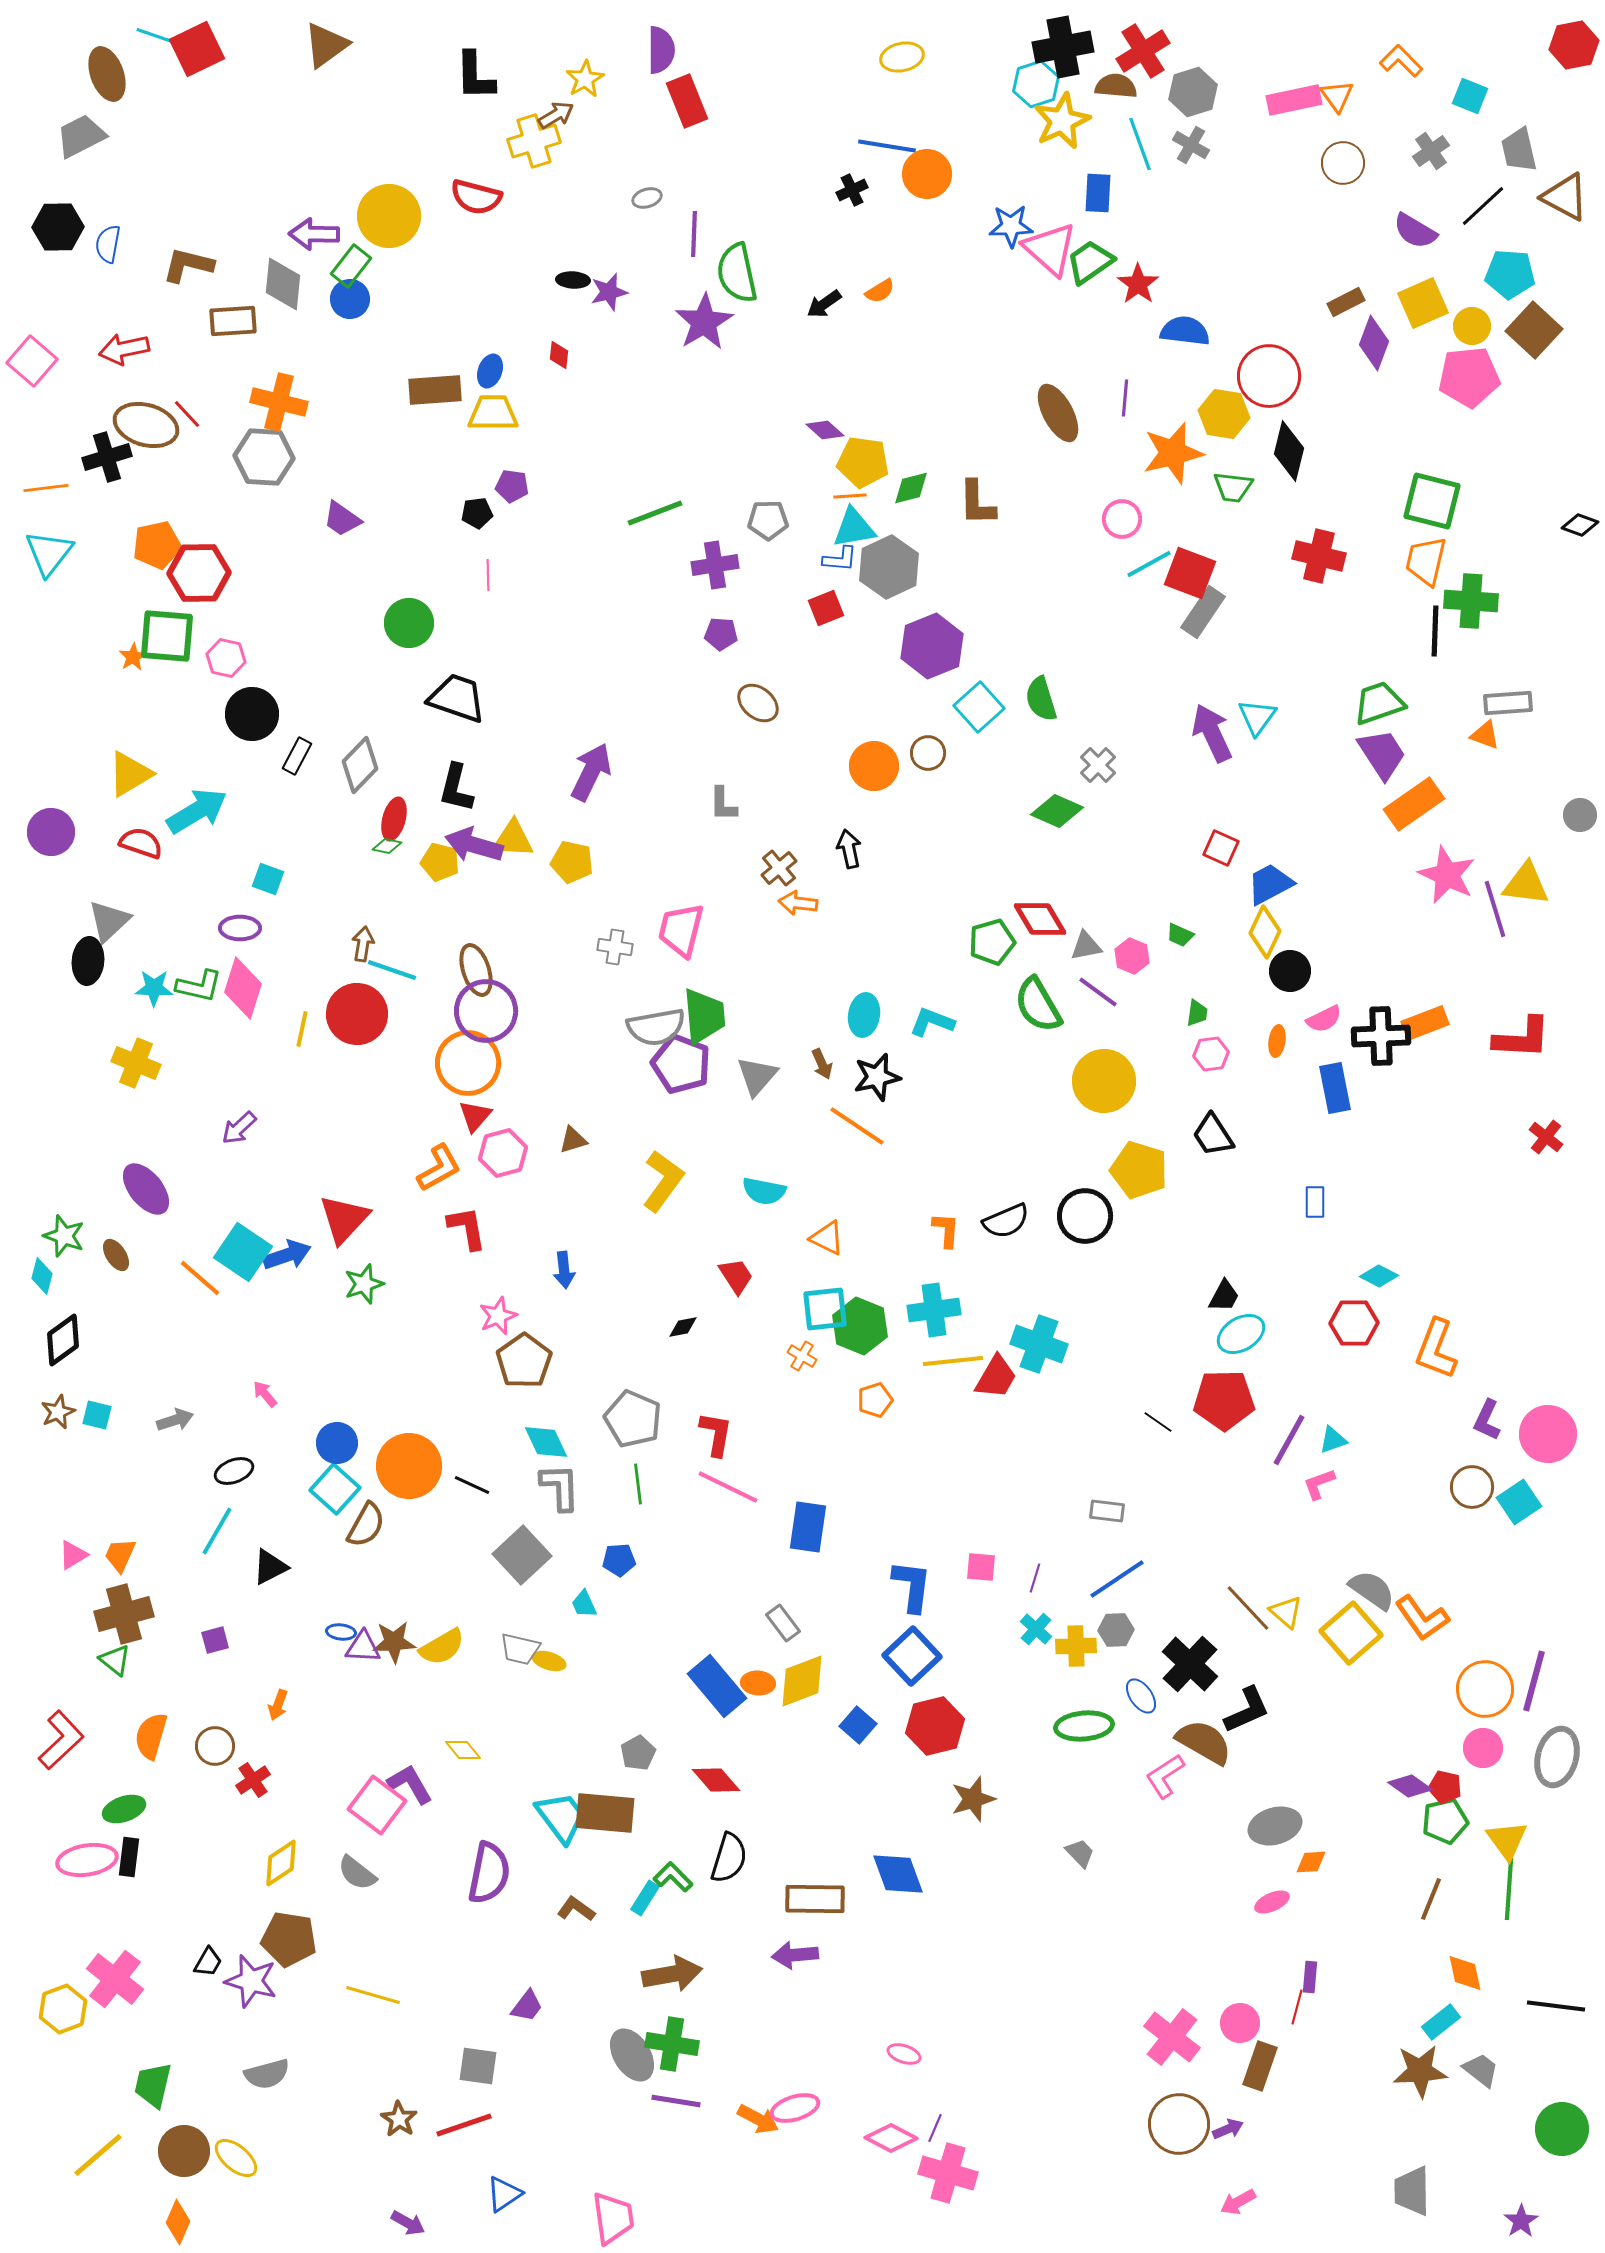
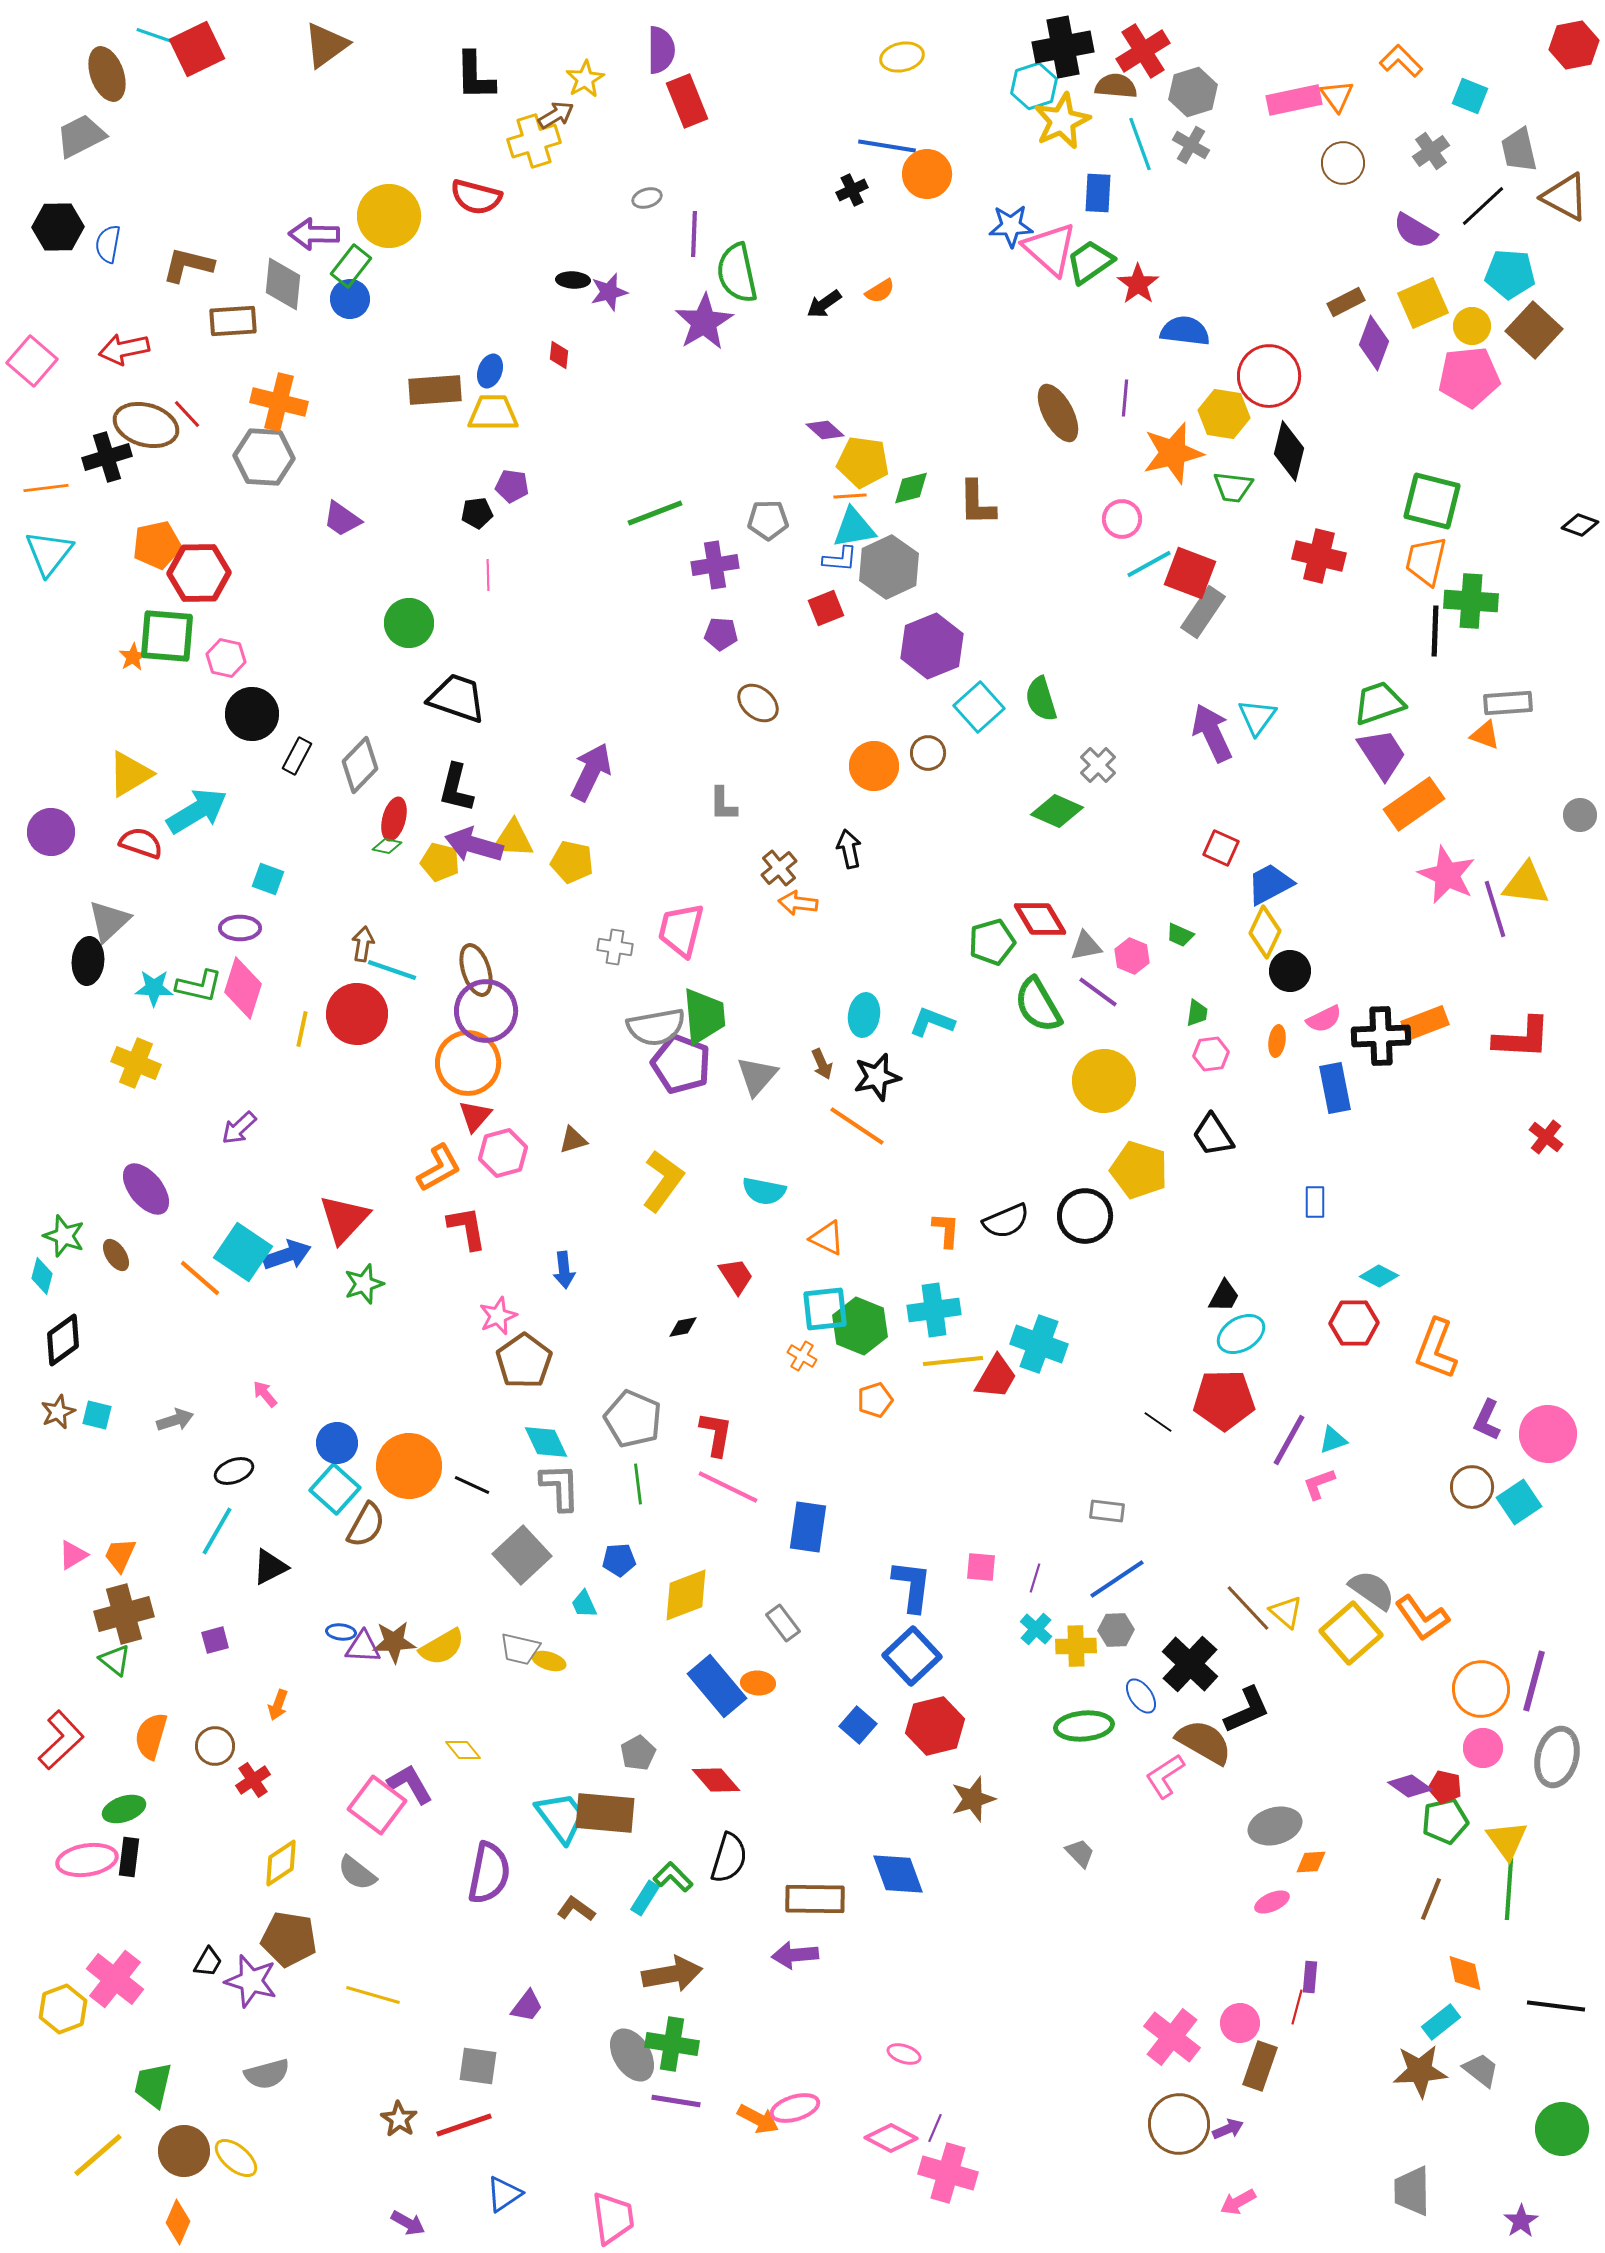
cyan hexagon at (1036, 84): moved 2 px left, 2 px down
yellow diamond at (802, 1681): moved 116 px left, 86 px up
orange circle at (1485, 1689): moved 4 px left
